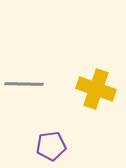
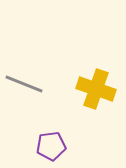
gray line: rotated 21 degrees clockwise
